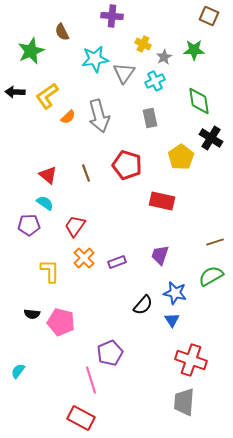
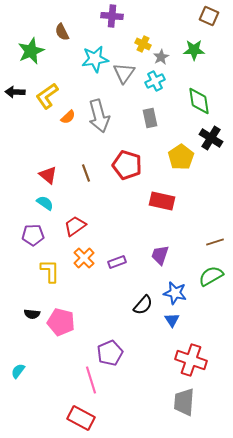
gray star at (164, 57): moved 3 px left
purple pentagon at (29, 225): moved 4 px right, 10 px down
red trapezoid at (75, 226): rotated 20 degrees clockwise
